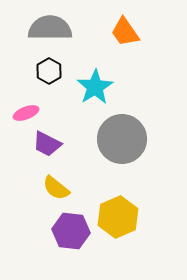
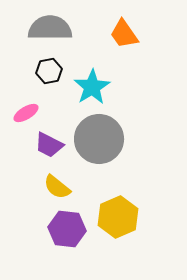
orange trapezoid: moved 1 px left, 2 px down
black hexagon: rotated 20 degrees clockwise
cyan star: moved 3 px left
pink ellipse: rotated 10 degrees counterclockwise
gray circle: moved 23 px left
purple trapezoid: moved 2 px right, 1 px down
yellow semicircle: moved 1 px right, 1 px up
purple hexagon: moved 4 px left, 2 px up
